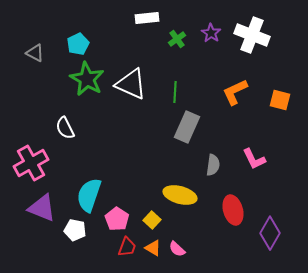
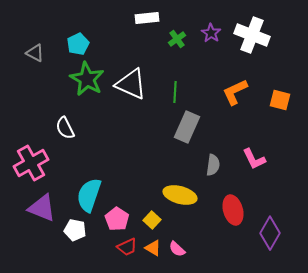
red trapezoid: rotated 45 degrees clockwise
